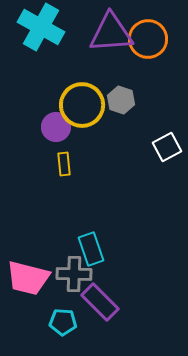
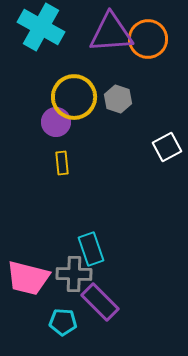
gray hexagon: moved 3 px left, 1 px up
yellow circle: moved 8 px left, 8 px up
purple circle: moved 5 px up
yellow rectangle: moved 2 px left, 1 px up
